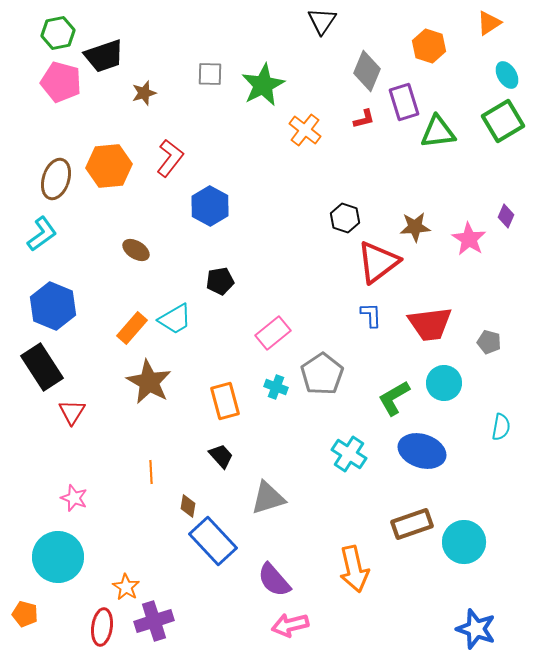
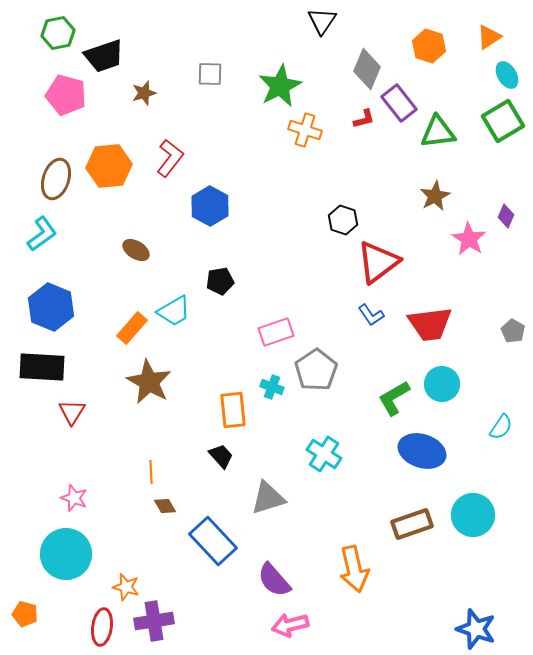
orange triangle at (489, 23): moved 14 px down
gray diamond at (367, 71): moved 2 px up
pink pentagon at (61, 82): moved 5 px right, 13 px down
green star at (263, 85): moved 17 px right, 1 px down
purple rectangle at (404, 102): moved 5 px left, 1 px down; rotated 21 degrees counterclockwise
orange cross at (305, 130): rotated 20 degrees counterclockwise
black hexagon at (345, 218): moved 2 px left, 2 px down
brown star at (415, 227): moved 20 px right, 31 px up; rotated 24 degrees counterclockwise
blue hexagon at (53, 306): moved 2 px left, 1 px down
blue L-shape at (371, 315): rotated 148 degrees clockwise
cyan trapezoid at (175, 319): moved 1 px left, 8 px up
pink rectangle at (273, 333): moved 3 px right, 1 px up; rotated 20 degrees clockwise
gray pentagon at (489, 342): moved 24 px right, 11 px up; rotated 15 degrees clockwise
black rectangle at (42, 367): rotated 54 degrees counterclockwise
gray pentagon at (322, 374): moved 6 px left, 4 px up
cyan circle at (444, 383): moved 2 px left, 1 px down
cyan cross at (276, 387): moved 4 px left
orange rectangle at (225, 401): moved 8 px right, 9 px down; rotated 9 degrees clockwise
cyan semicircle at (501, 427): rotated 24 degrees clockwise
cyan cross at (349, 454): moved 25 px left
brown diamond at (188, 506): moved 23 px left; rotated 40 degrees counterclockwise
cyan circle at (464, 542): moved 9 px right, 27 px up
cyan circle at (58, 557): moved 8 px right, 3 px up
orange star at (126, 587): rotated 16 degrees counterclockwise
purple cross at (154, 621): rotated 9 degrees clockwise
